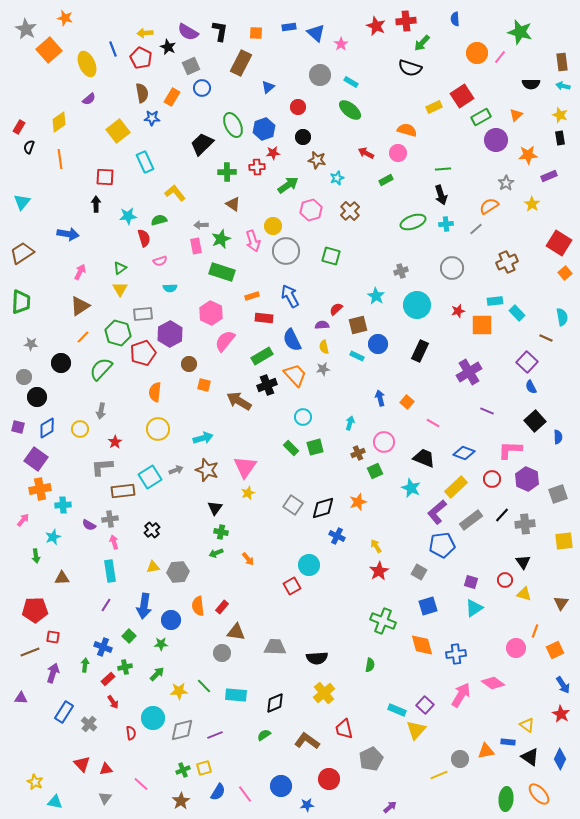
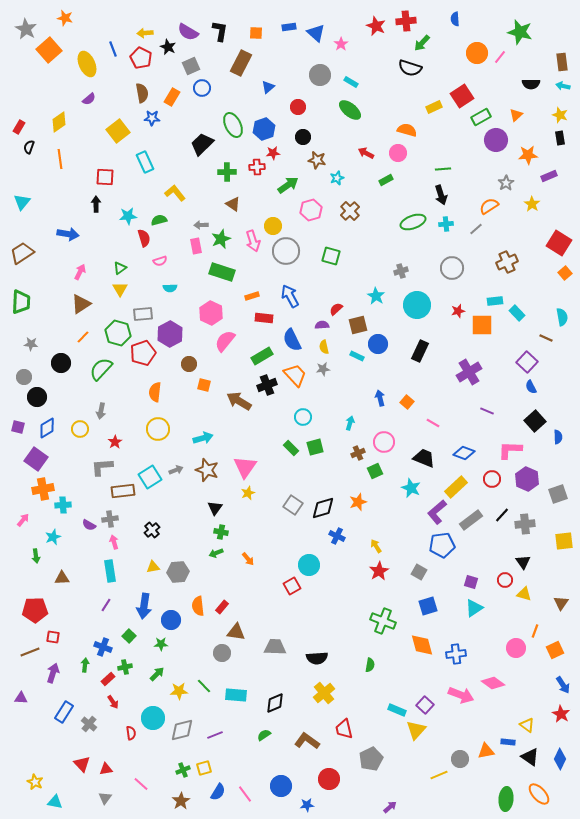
brown triangle at (80, 306): moved 1 px right, 2 px up
orange cross at (40, 489): moved 3 px right
pink arrow at (461, 695): rotated 80 degrees clockwise
